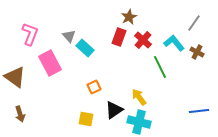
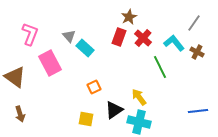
red cross: moved 2 px up
blue line: moved 1 px left
